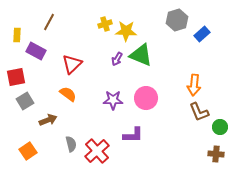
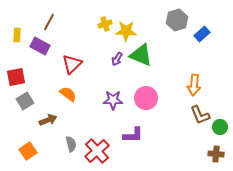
purple rectangle: moved 4 px right, 5 px up
brown L-shape: moved 1 px right, 3 px down
